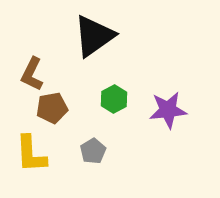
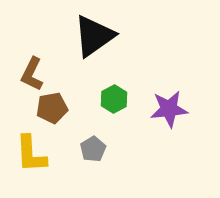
purple star: moved 1 px right, 1 px up
gray pentagon: moved 2 px up
